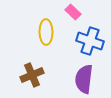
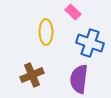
blue cross: moved 2 px down
purple semicircle: moved 5 px left
